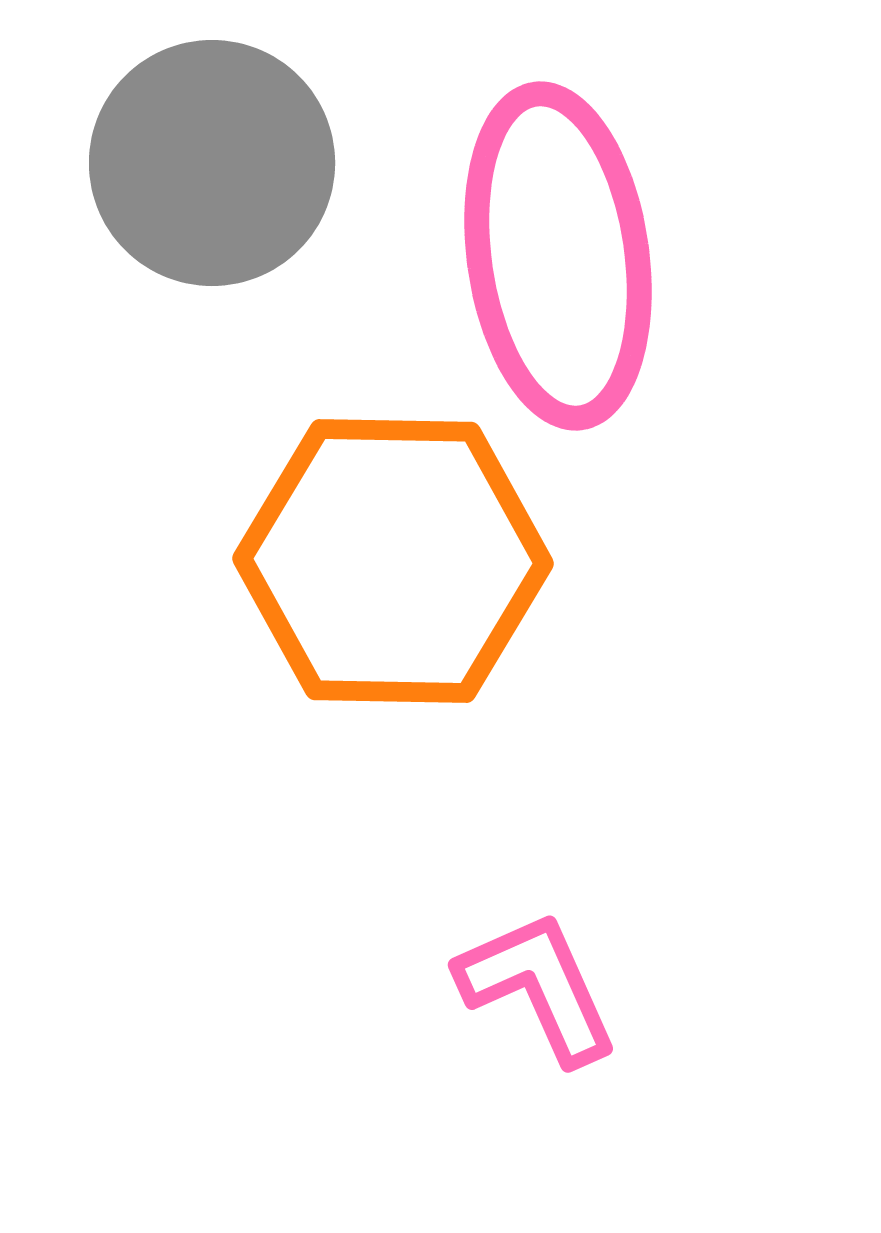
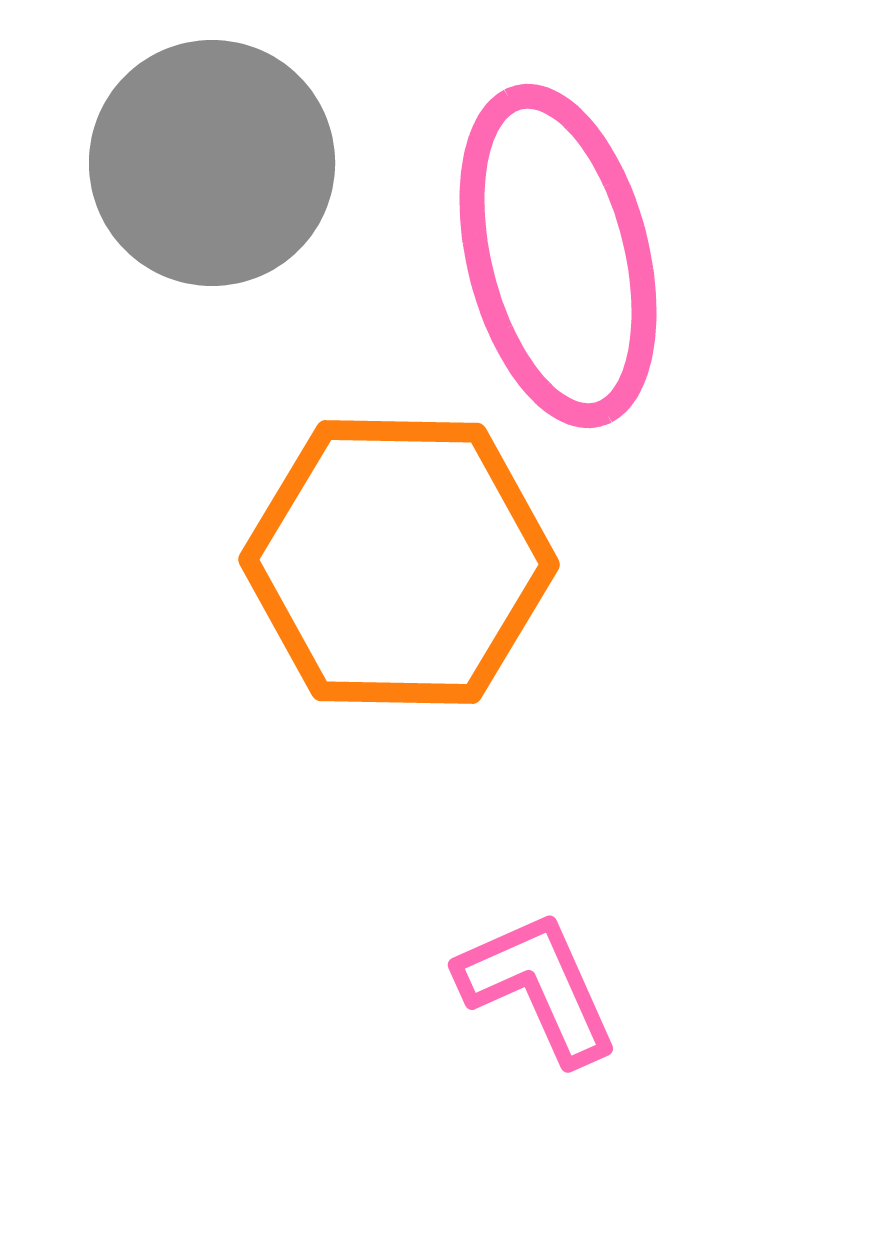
pink ellipse: rotated 6 degrees counterclockwise
orange hexagon: moved 6 px right, 1 px down
